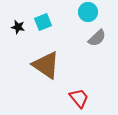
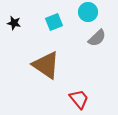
cyan square: moved 11 px right
black star: moved 4 px left, 4 px up
red trapezoid: moved 1 px down
